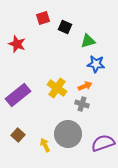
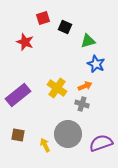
red star: moved 8 px right, 2 px up
blue star: rotated 18 degrees clockwise
brown square: rotated 32 degrees counterclockwise
purple semicircle: moved 2 px left
